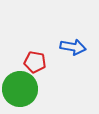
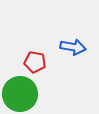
green circle: moved 5 px down
